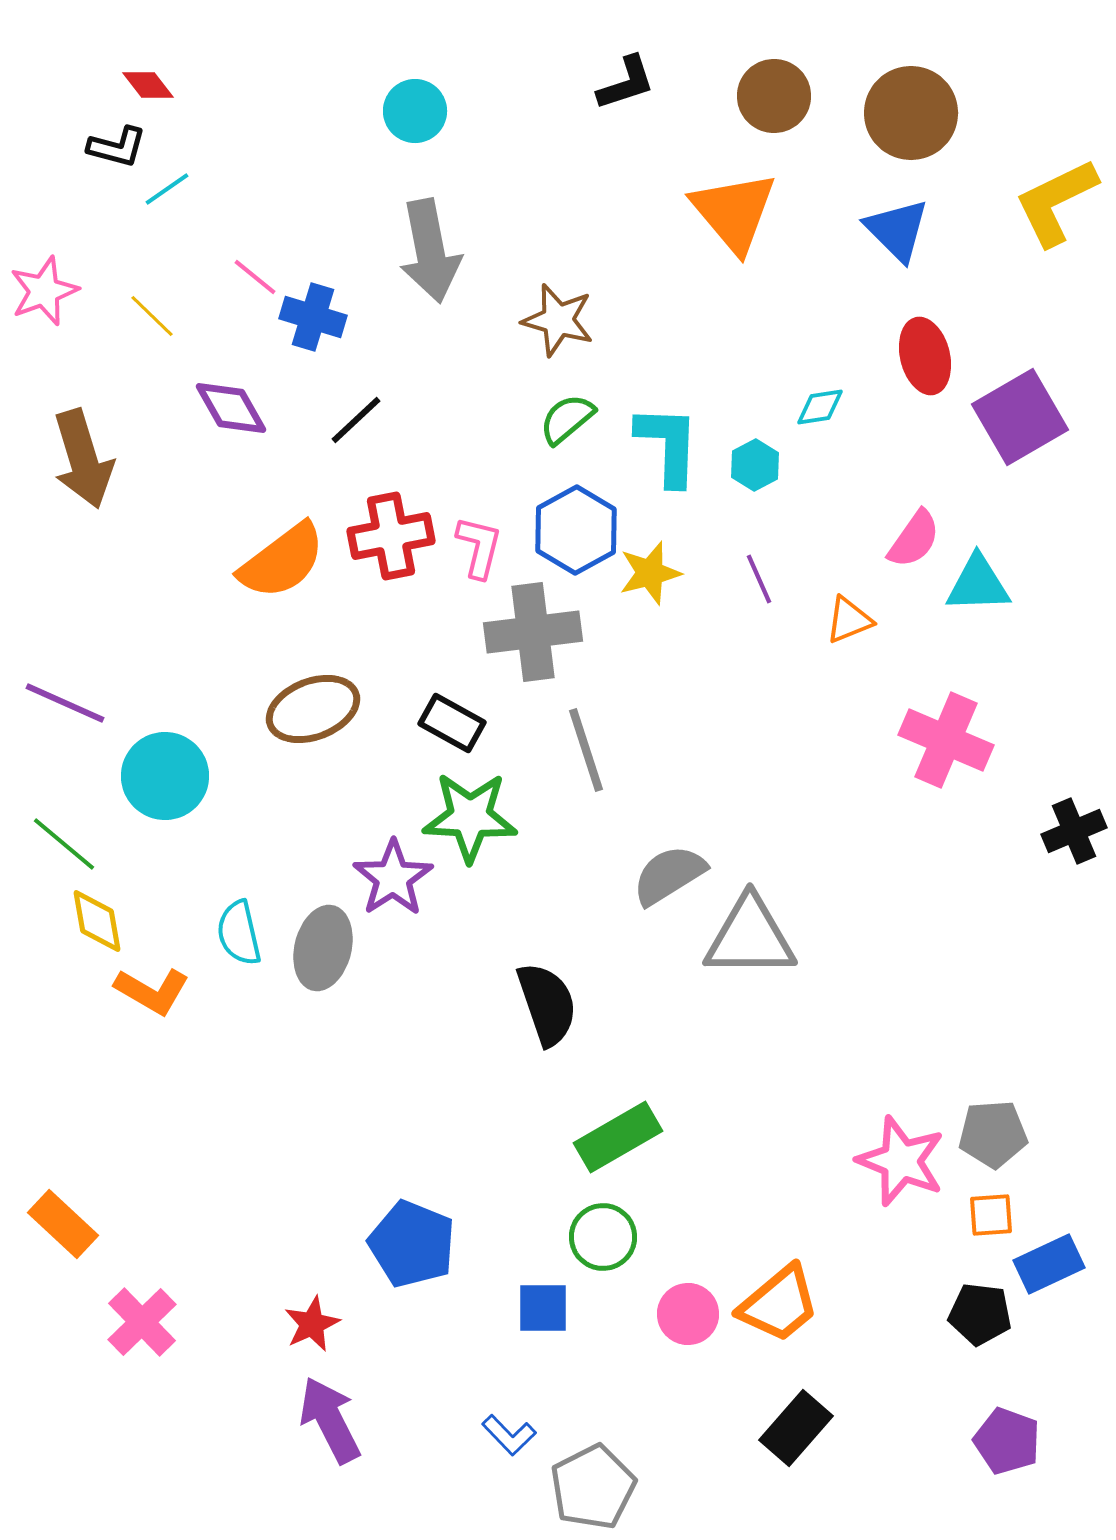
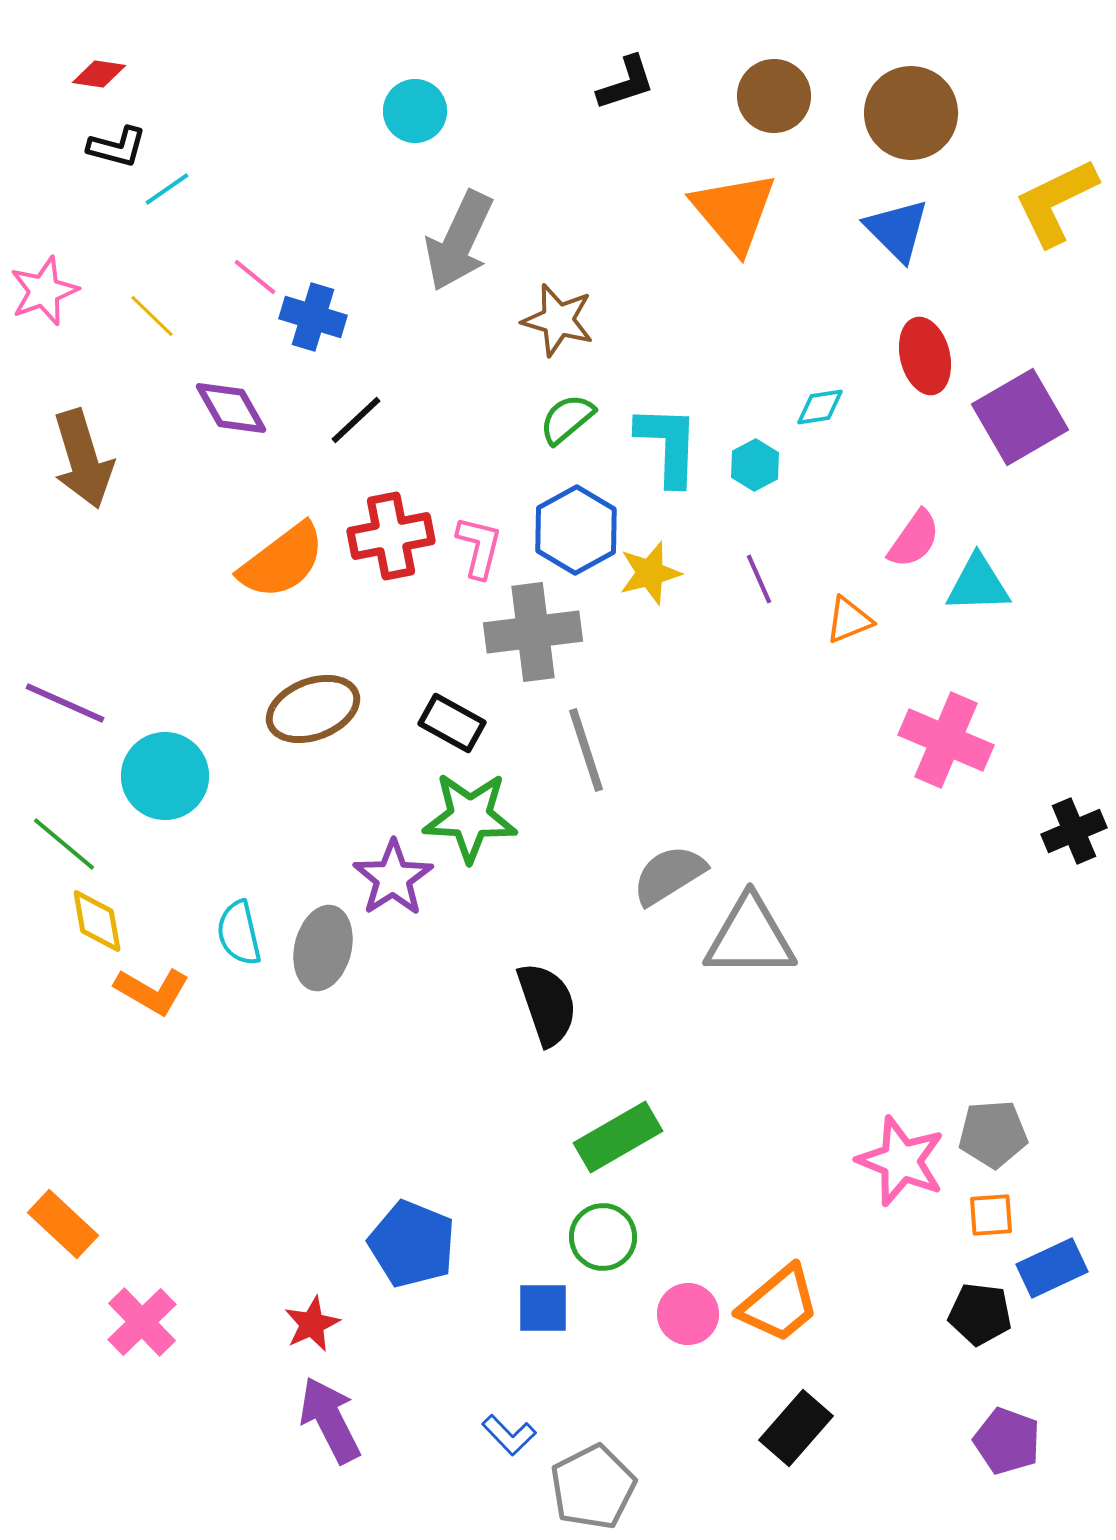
red diamond at (148, 85): moved 49 px left, 11 px up; rotated 44 degrees counterclockwise
gray arrow at (430, 251): moved 29 px right, 10 px up; rotated 36 degrees clockwise
blue rectangle at (1049, 1264): moved 3 px right, 4 px down
